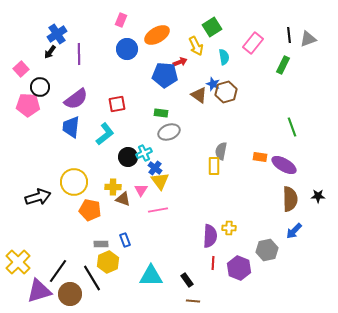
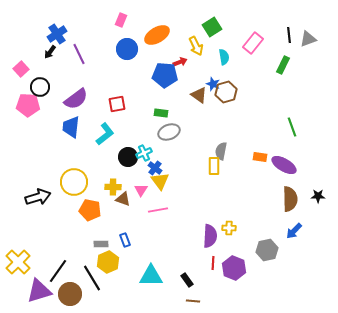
purple line at (79, 54): rotated 25 degrees counterclockwise
purple hexagon at (239, 268): moved 5 px left
